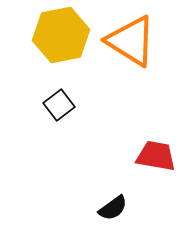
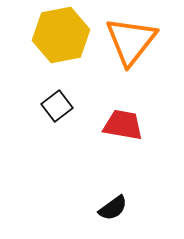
orange triangle: rotated 36 degrees clockwise
black square: moved 2 px left, 1 px down
red trapezoid: moved 33 px left, 31 px up
